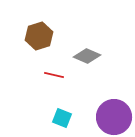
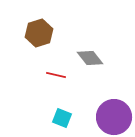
brown hexagon: moved 3 px up
gray diamond: moved 3 px right, 2 px down; rotated 28 degrees clockwise
red line: moved 2 px right
